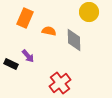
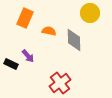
yellow circle: moved 1 px right, 1 px down
